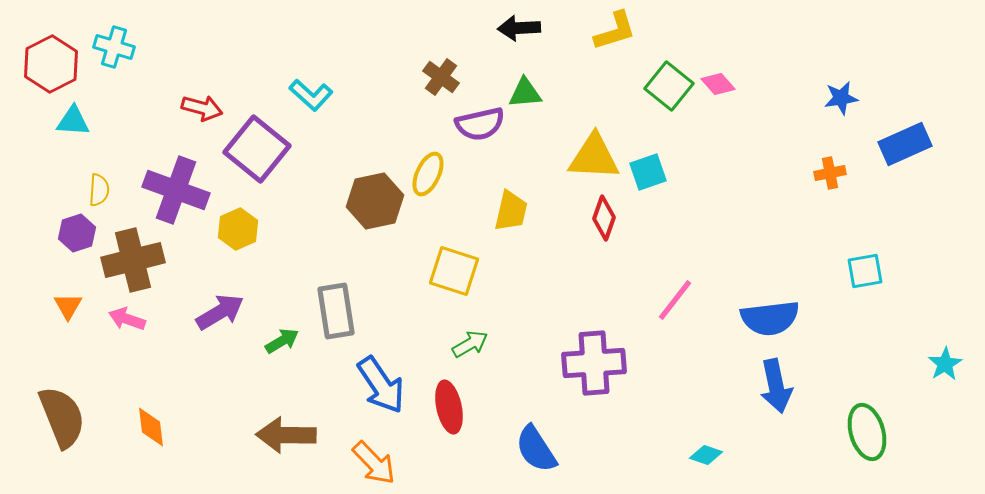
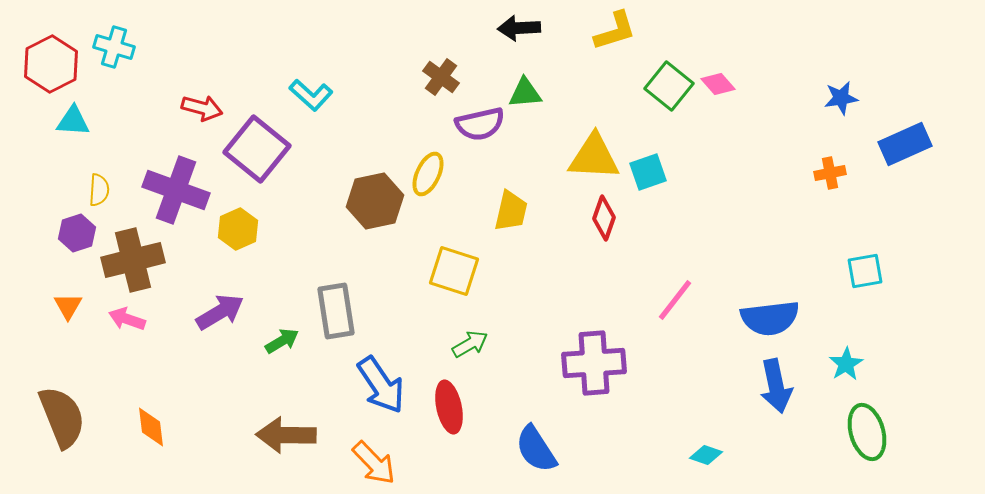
cyan star at (945, 364): moved 99 px left
